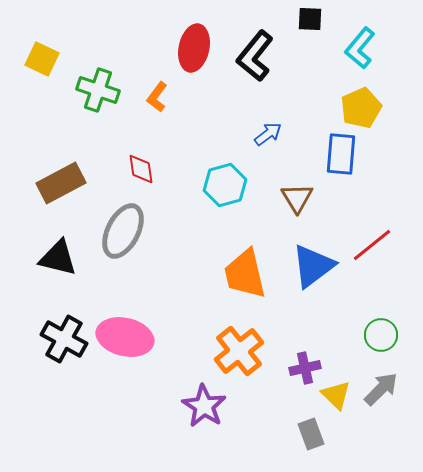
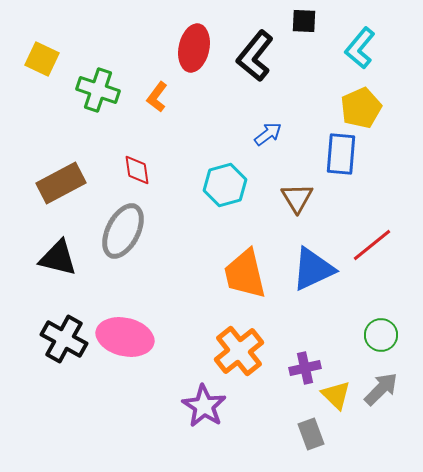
black square: moved 6 px left, 2 px down
red diamond: moved 4 px left, 1 px down
blue triangle: moved 3 px down; rotated 12 degrees clockwise
